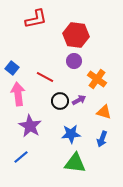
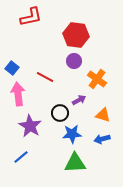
red L-shape: moved 5 px left, 2 px up
black circle: moved 12 px down
orange triangle: moved 1 px left, 3 px down
blue star: moved 1 px right
blue arrow: rotated 56 degrees clockwise
green triangle: rotated 10 degrees counterclockwise
